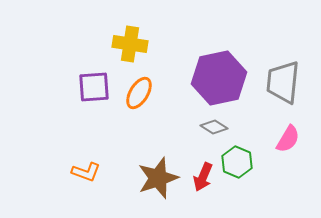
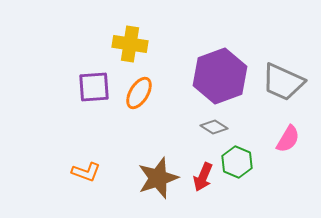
purple hexagon: moved 1 px right, 2 px up; rotated 8 degrees counterclockwise
gray trapezoid: rotated 72 degrees counterclockwise
